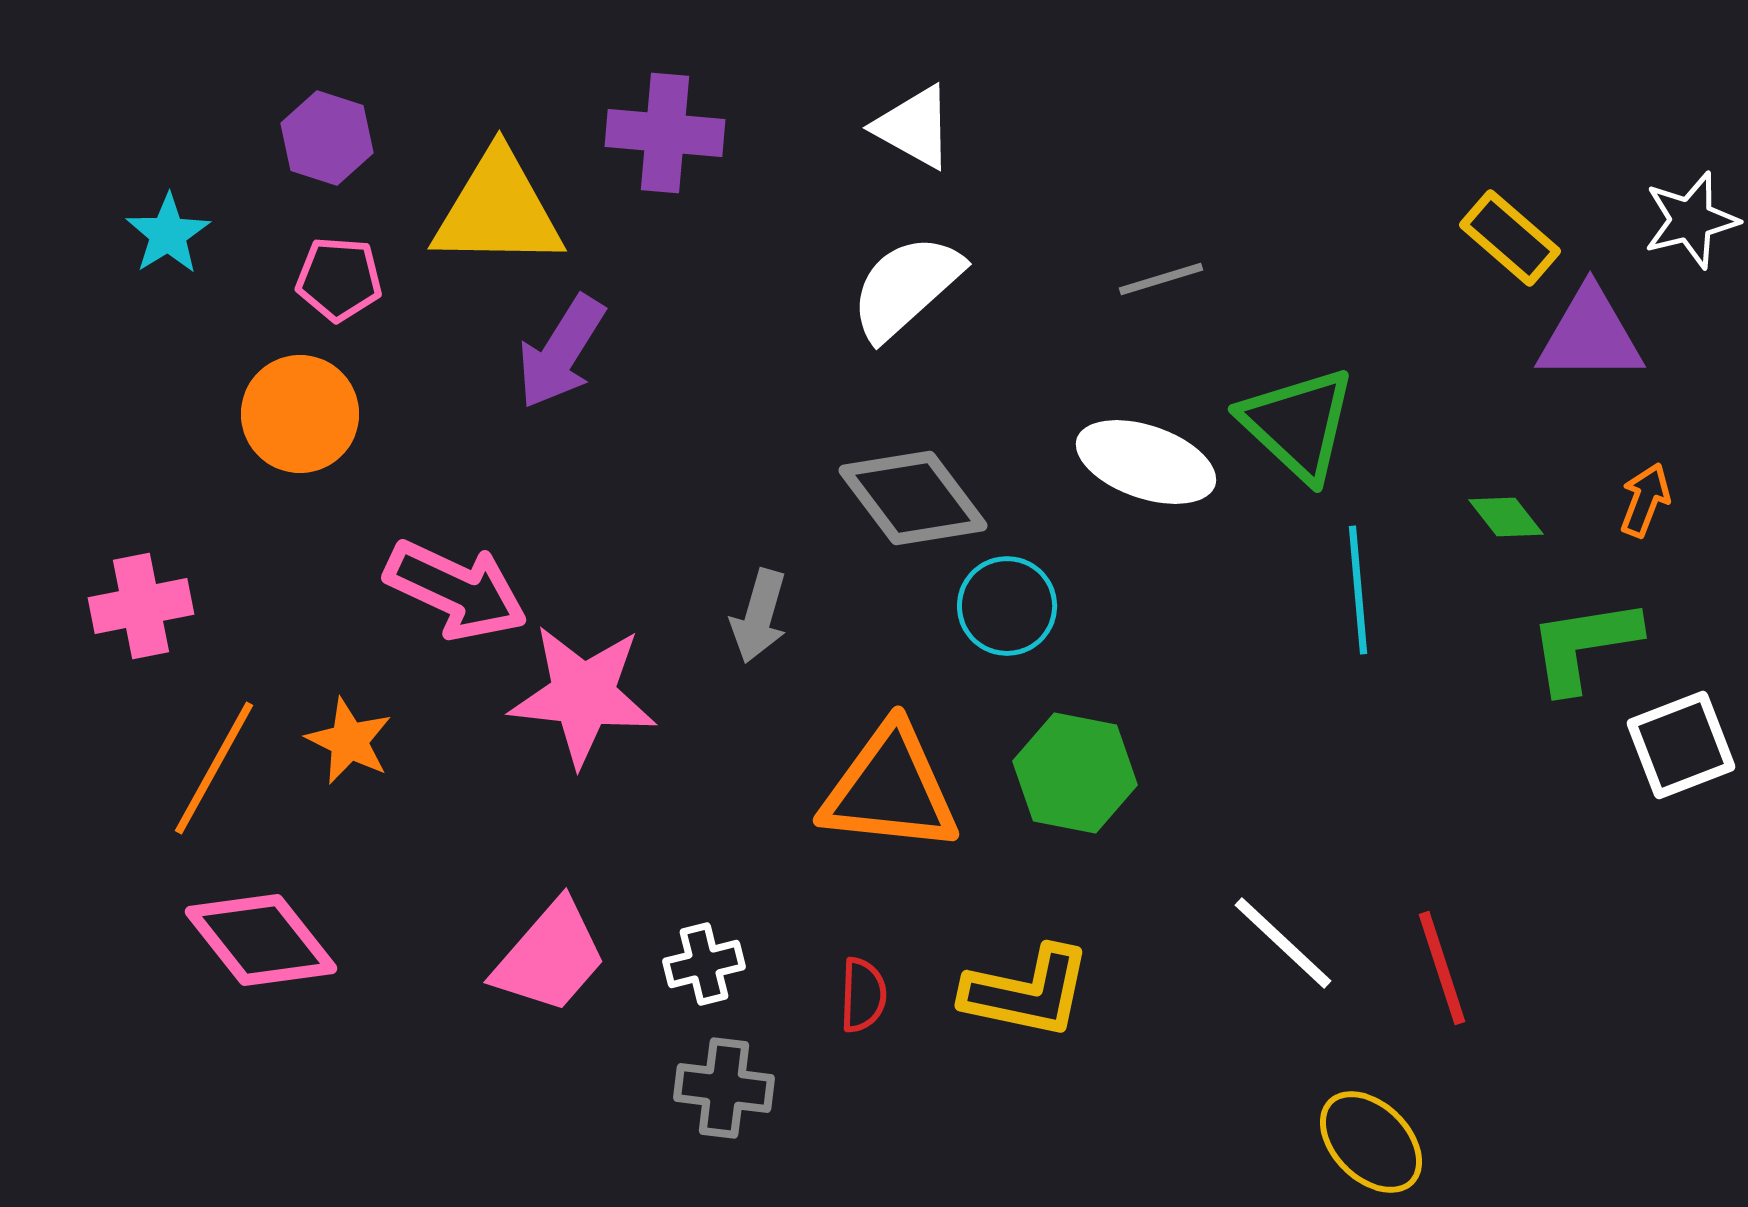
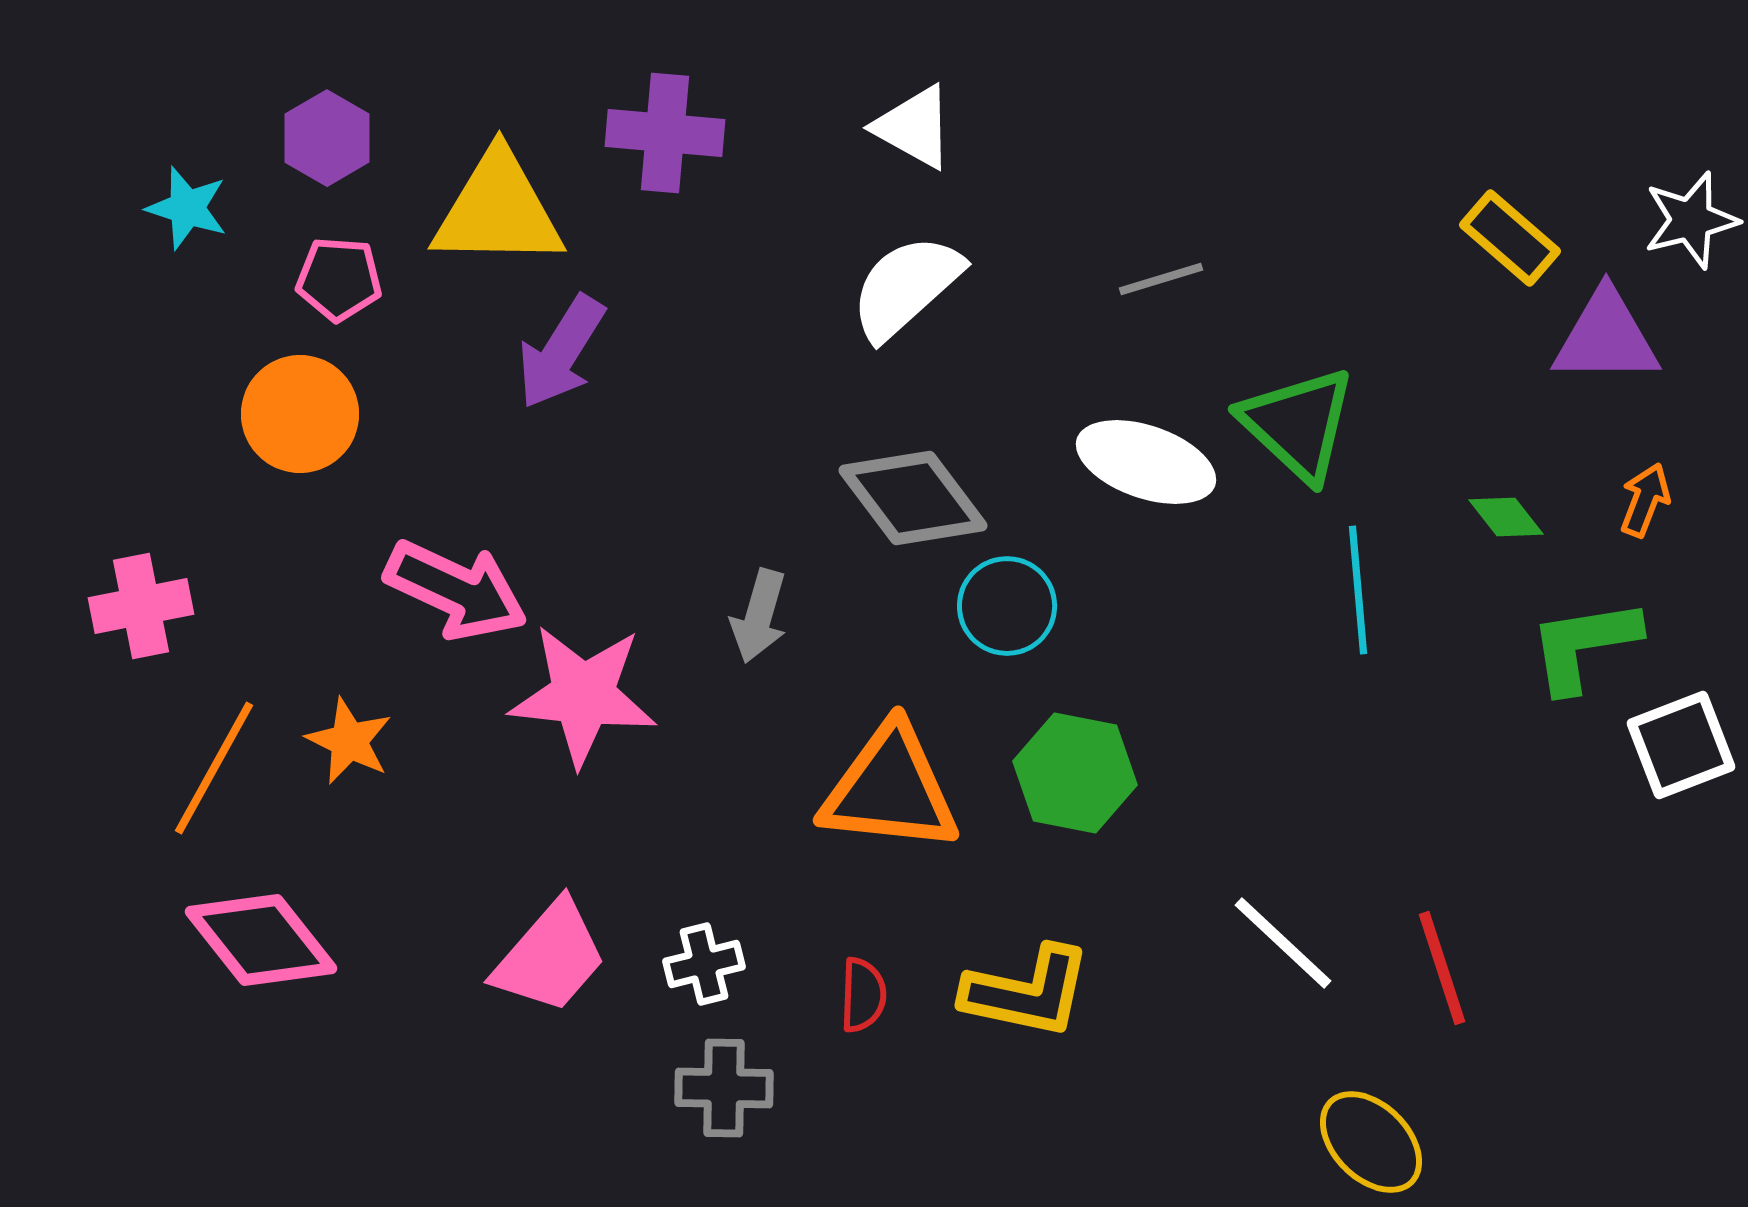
purple hexagon: rotated 12 degrees clockwise
cyan star: moved 19 px right, 26 px up; rotated 22 degrees counterclockwise
purple triangle: moved 16 px right, 2 px down
gray cross: rotated 6 degrees counterclockwise
